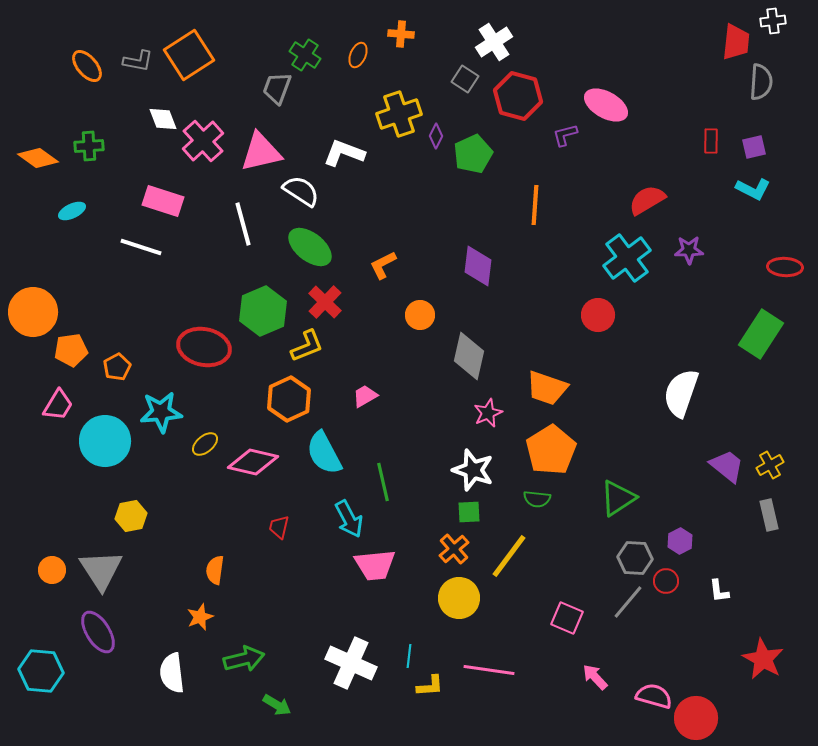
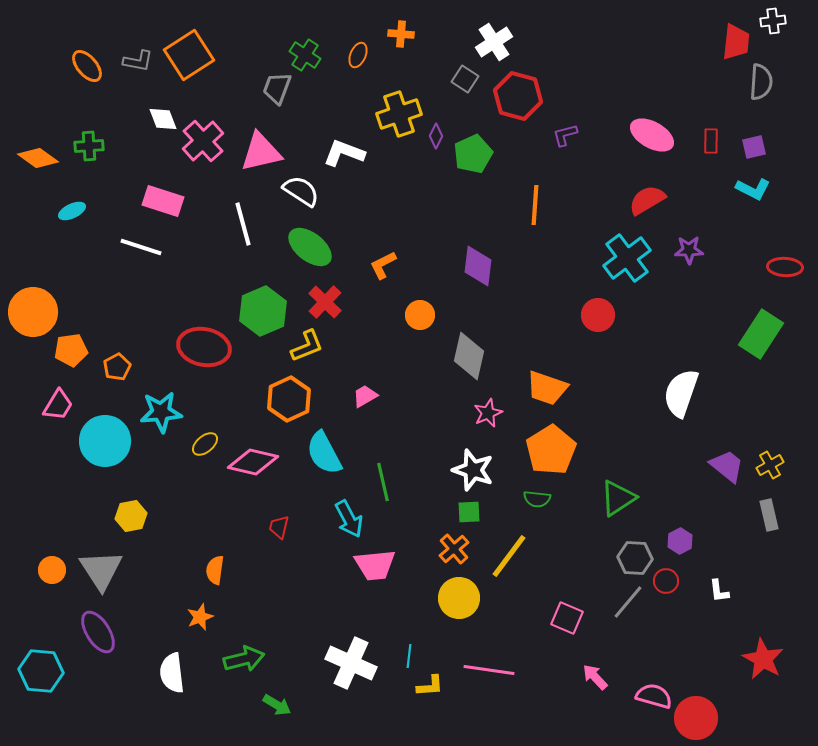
pink ellipse at (606, 105): moved 46 px right, 30 px down
